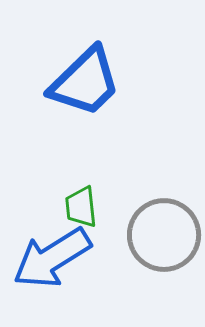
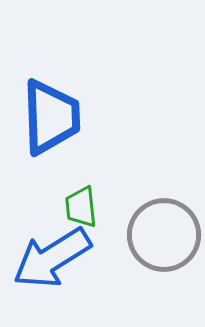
blue trapezoid: moved 34 px left, 35 px down; rotated 48 degrees counterclockwise
